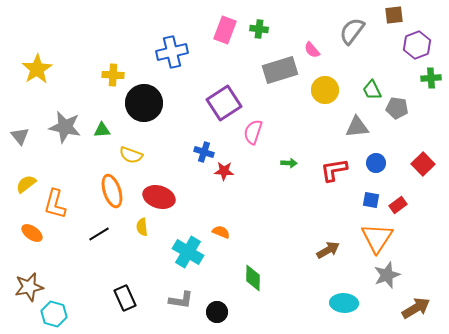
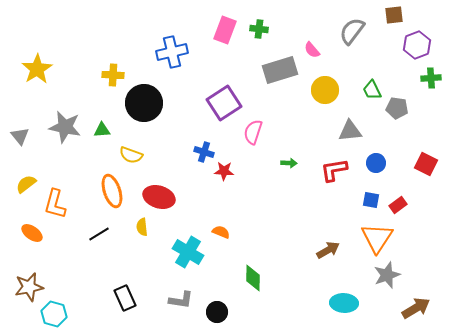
gray triangle at (357, 127): moved 7 px left, 4 px down
red square at (423, 164): moved 3 px right; rotated 20 degrees counterclockwise
